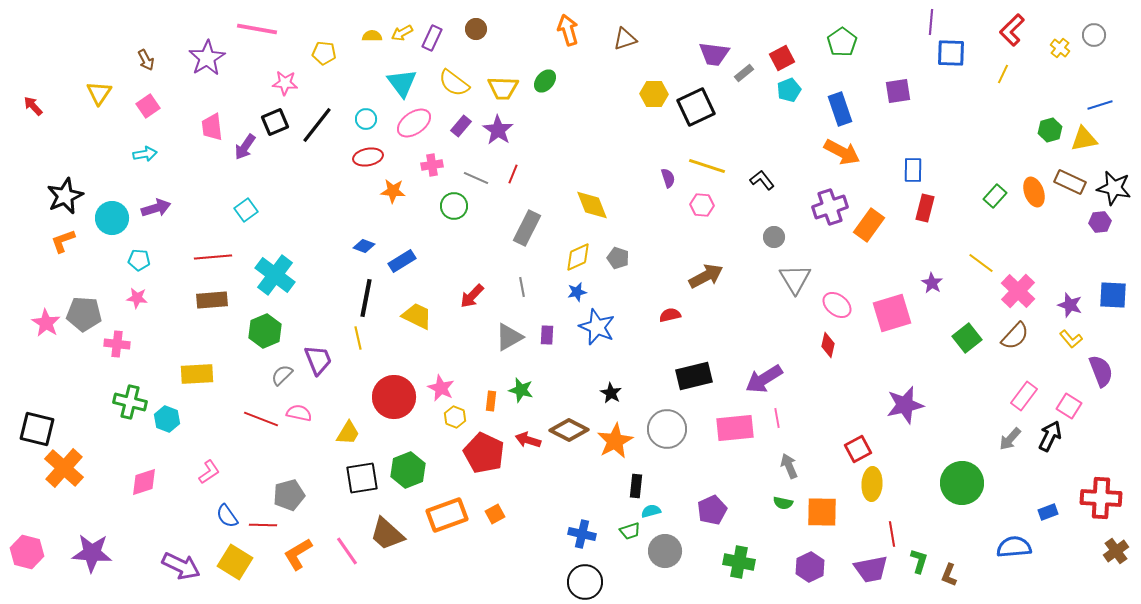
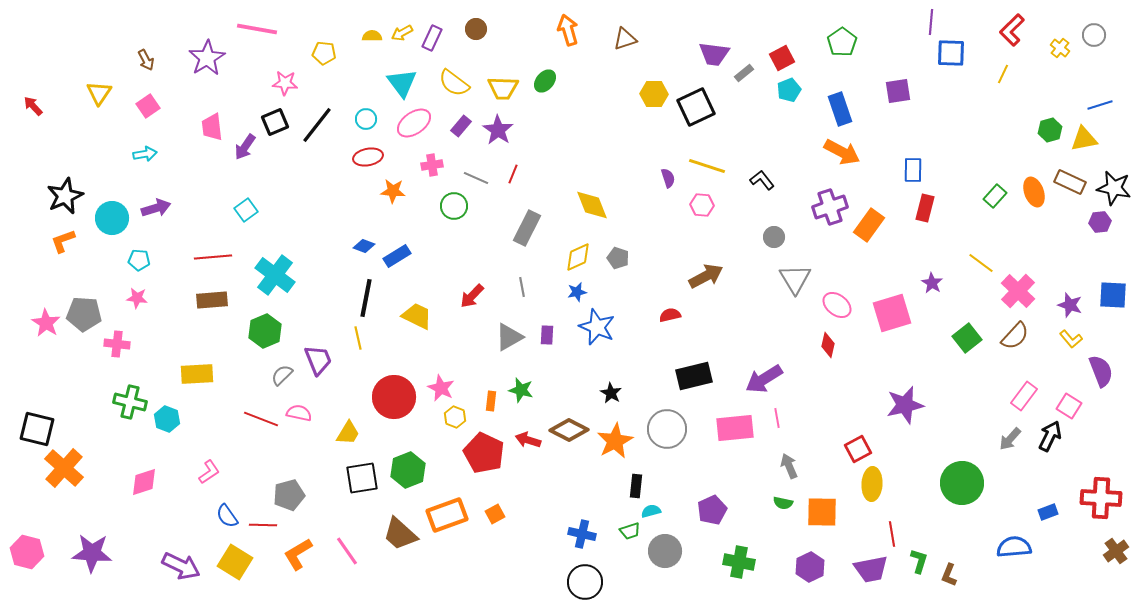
blue rectangle at (402, 261): moved 5 px left, 5 px up
brown trapezoid at (387, 534): moved 13 px right
